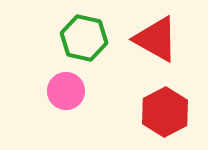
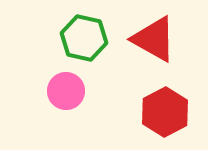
red triangle: moved 2 px left
